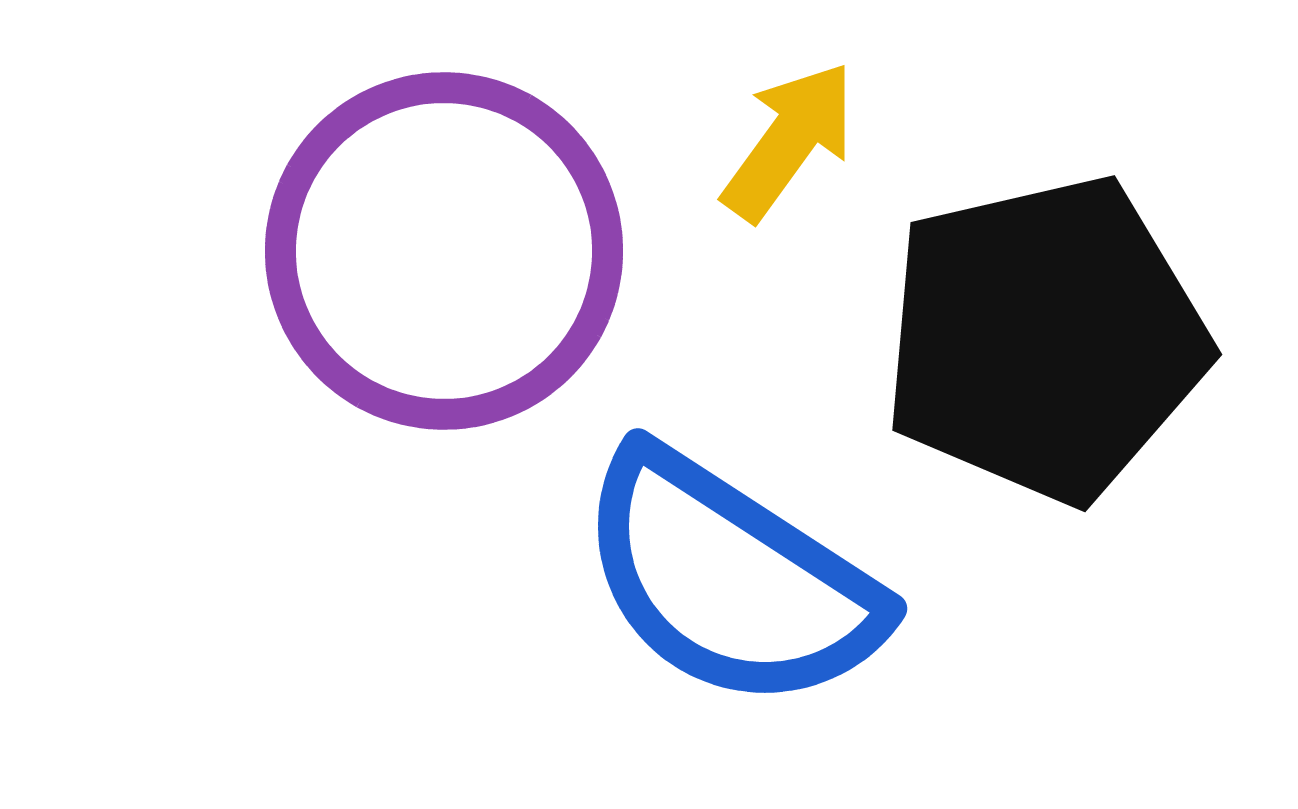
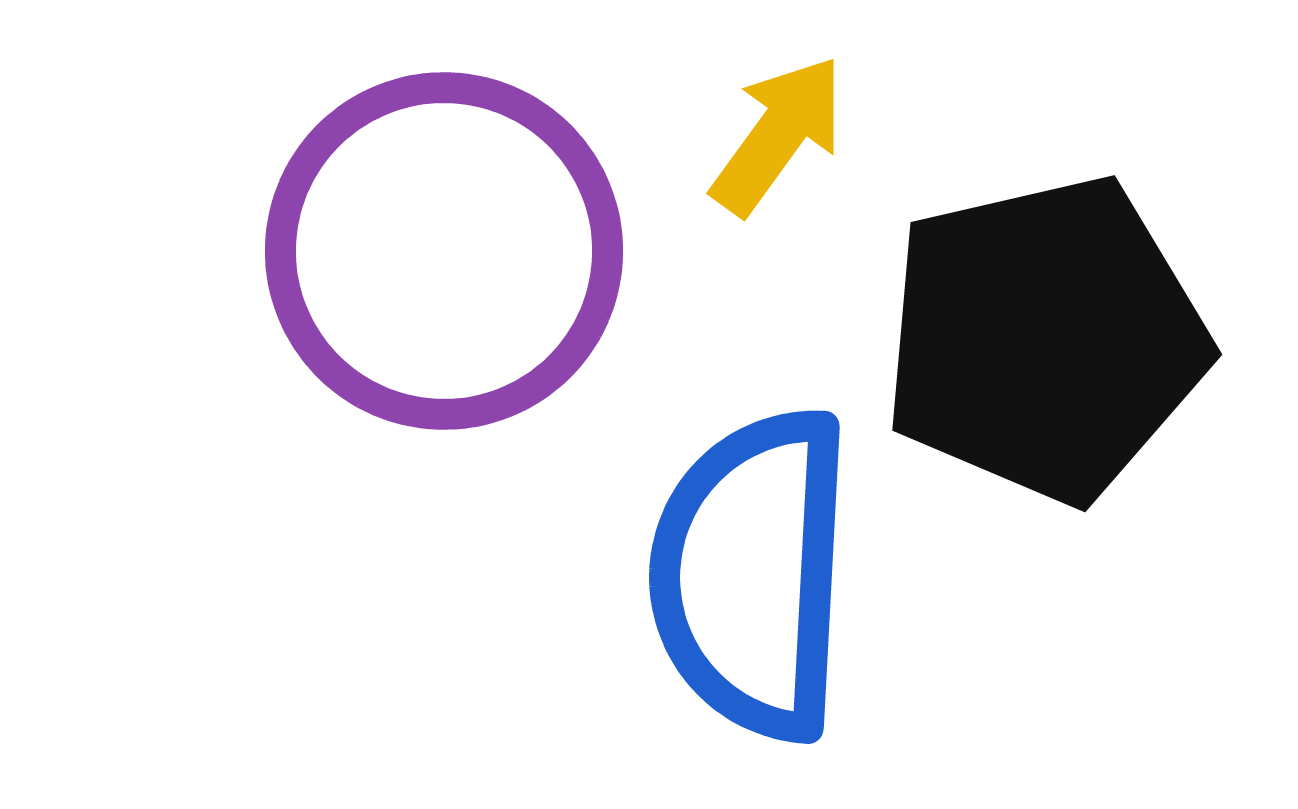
yellow arrow: moved 11 px left, 6 px up
blue semicircle: moved 22 px right, 6 px up; rotated 60 degrees clockwise
